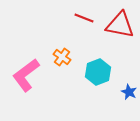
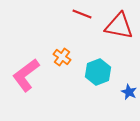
red line: moved 2 px left, 4 px up
red triangle: moved 1 px left, 1 px down
